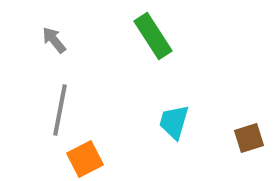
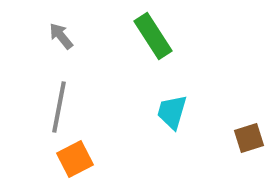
gray arrow: moved 7 px right, 4 px up
gray line: moved 1 px left, 3 px up
cyan trapezoid: moved 2 px left, 10 px up
orange square: moved 10 px left
